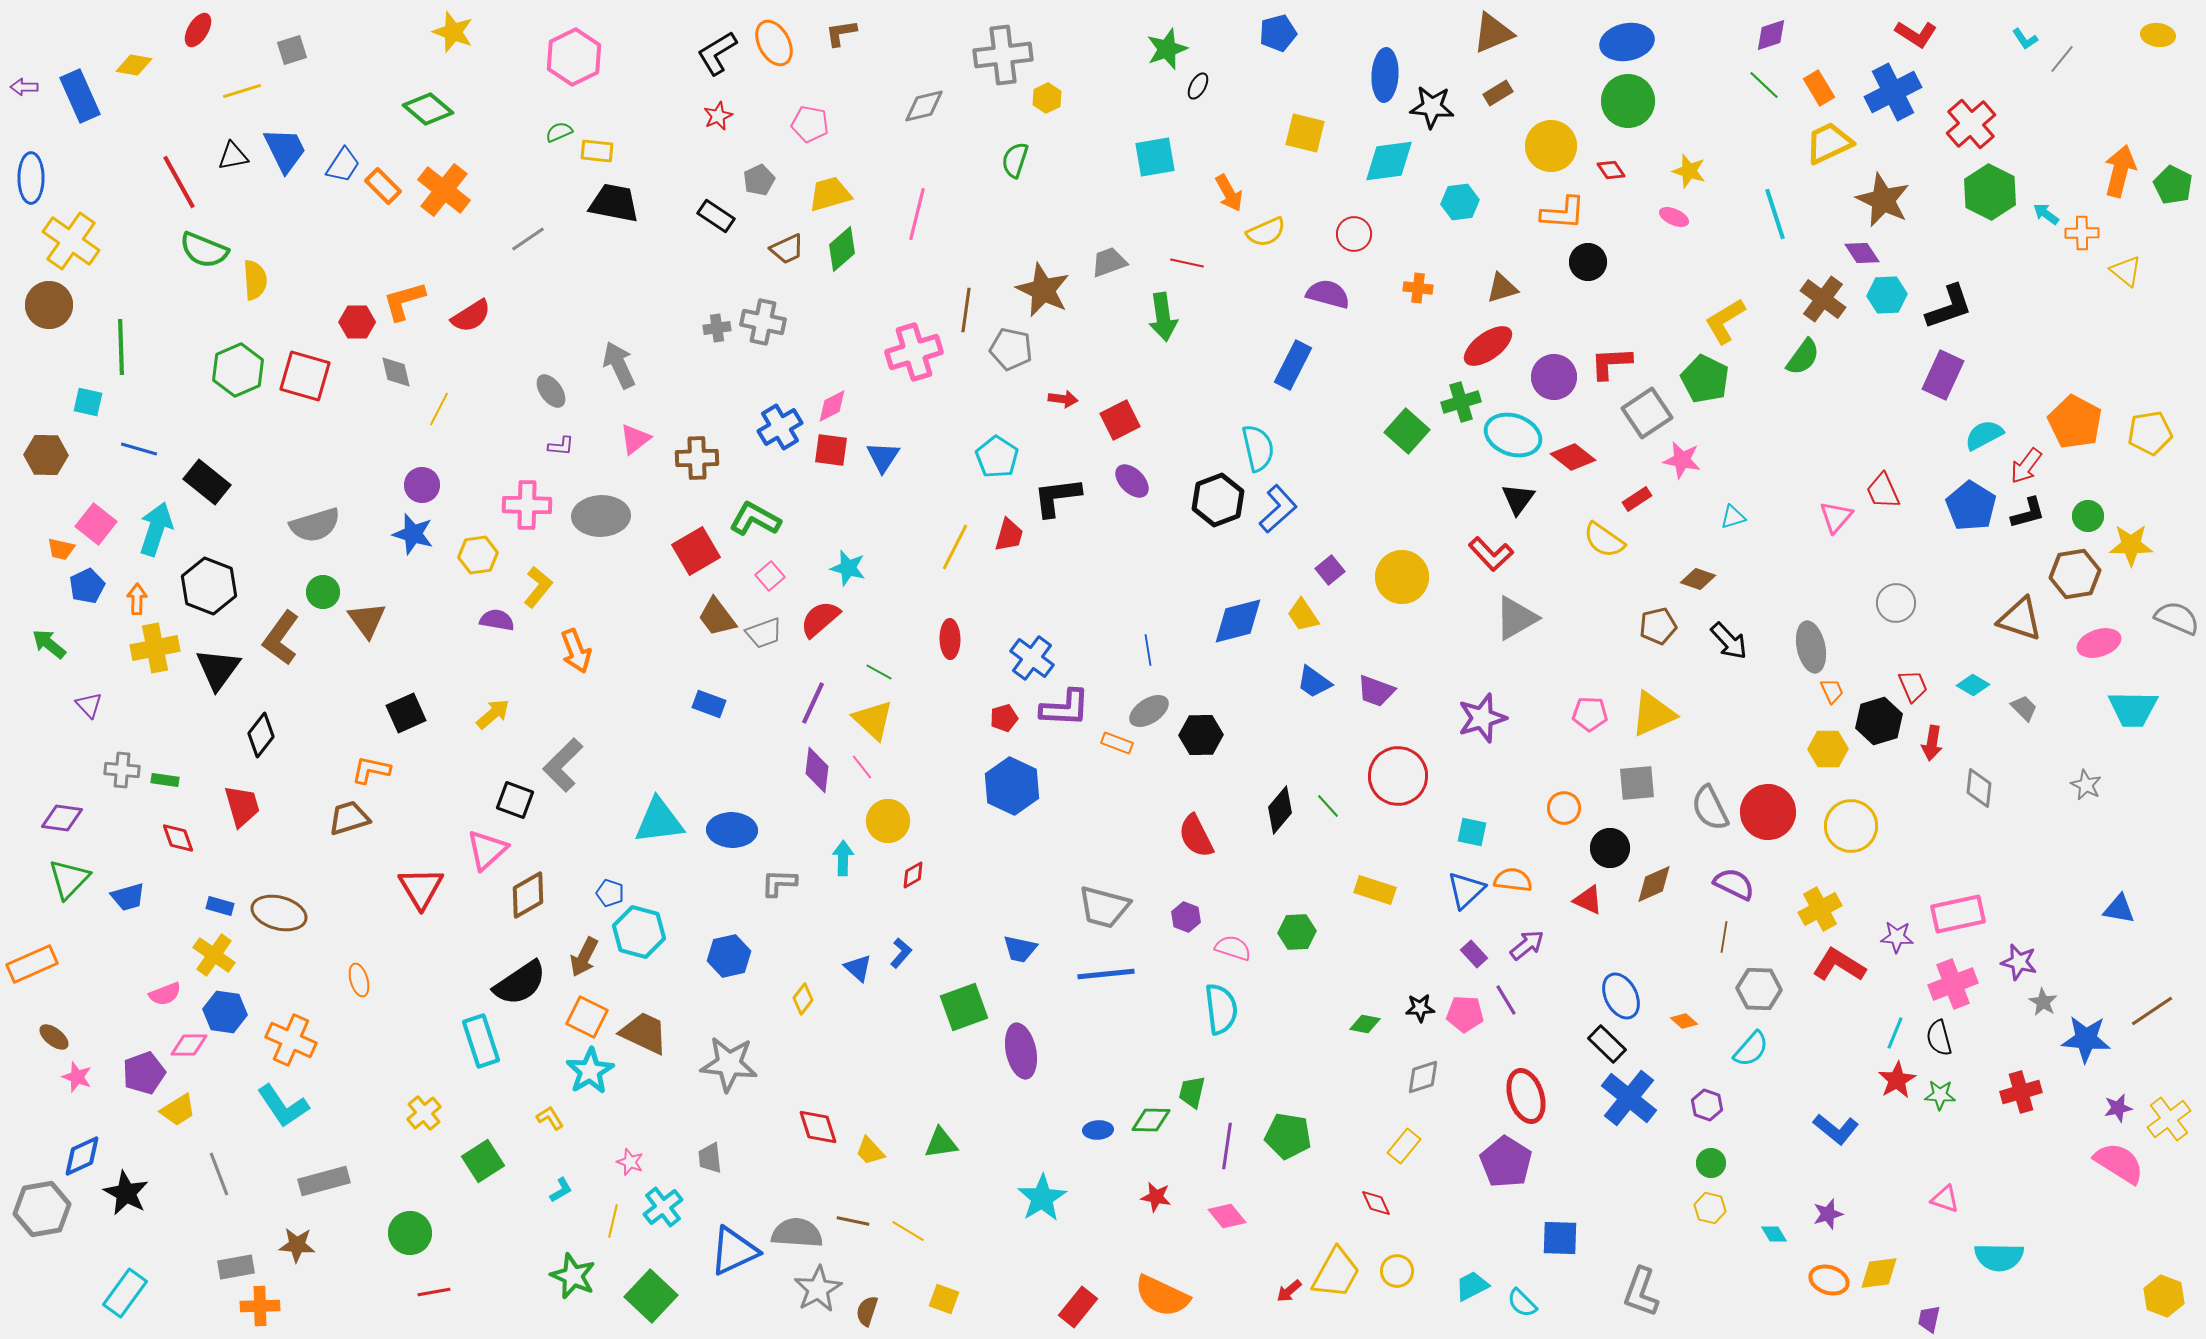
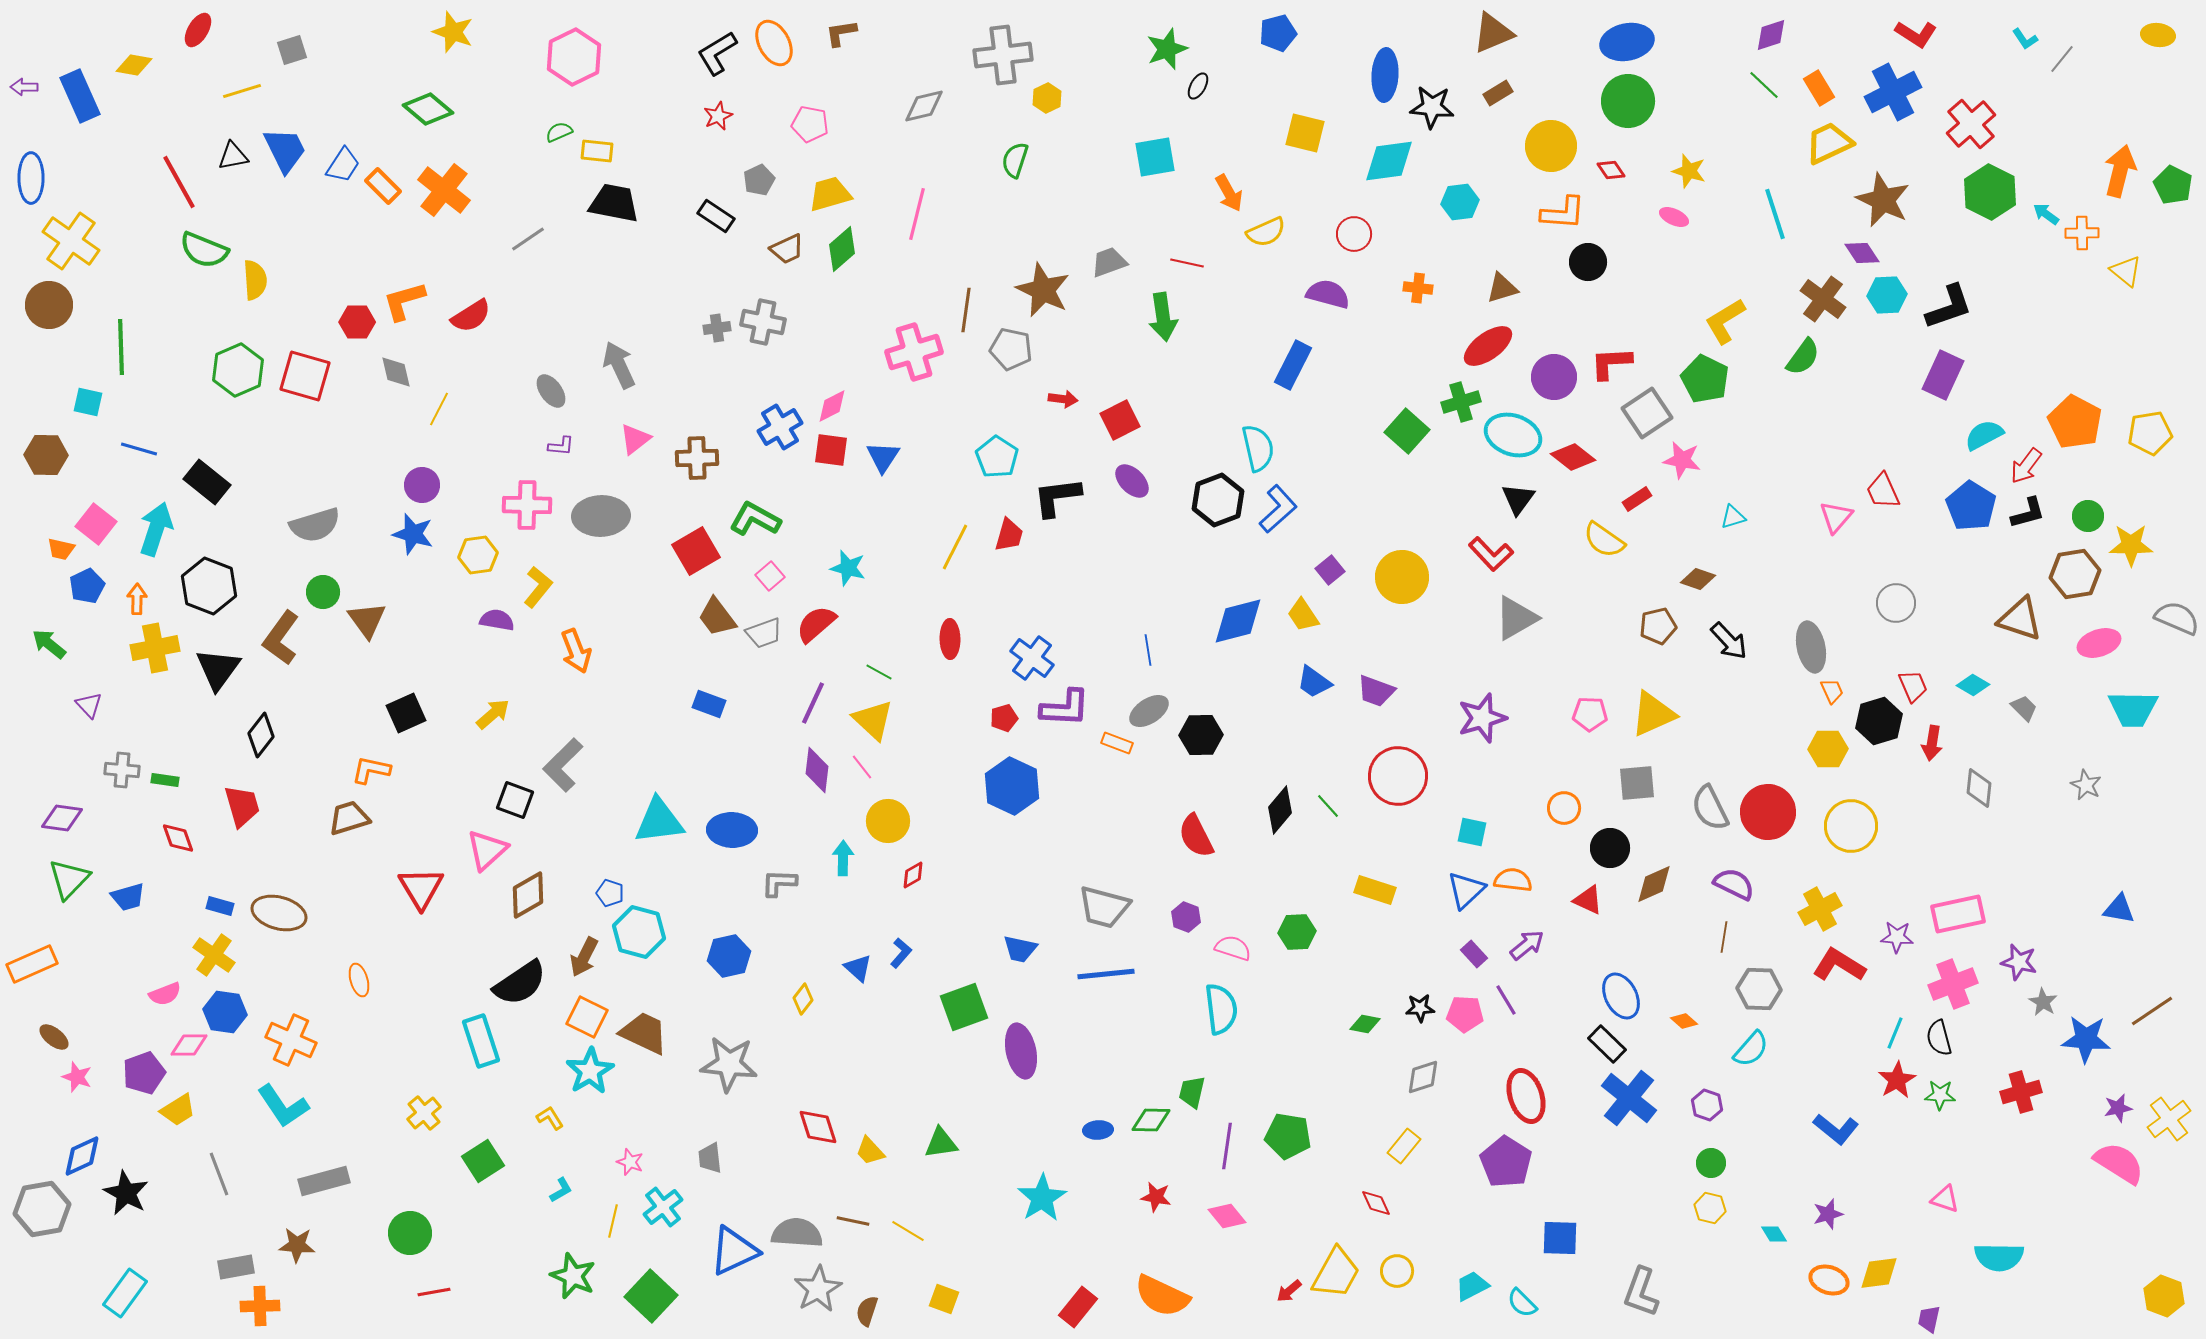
red semicircle at (820, 619): moved 4 px left, 5 px down
